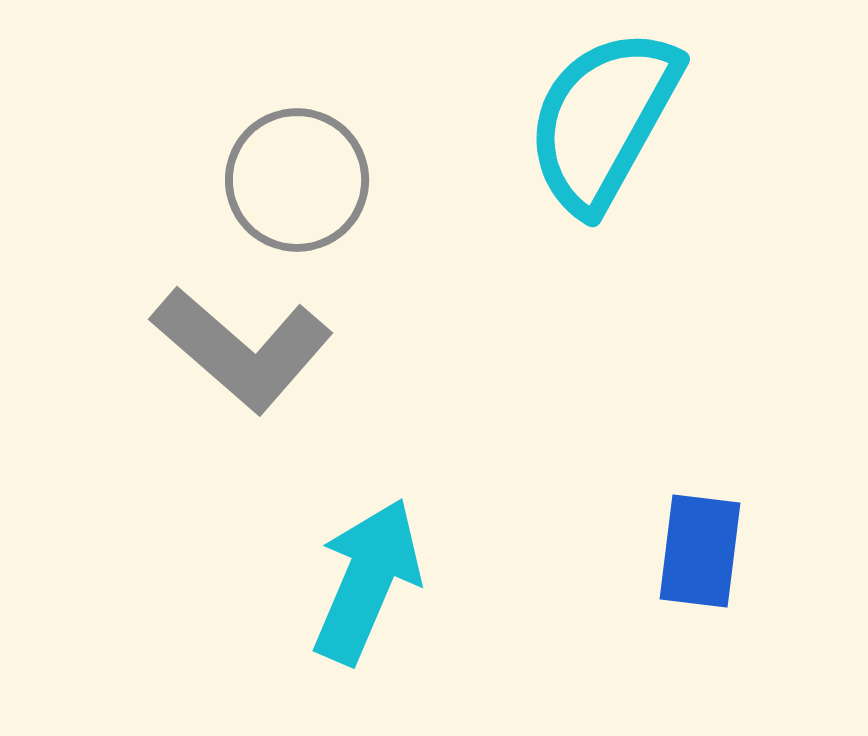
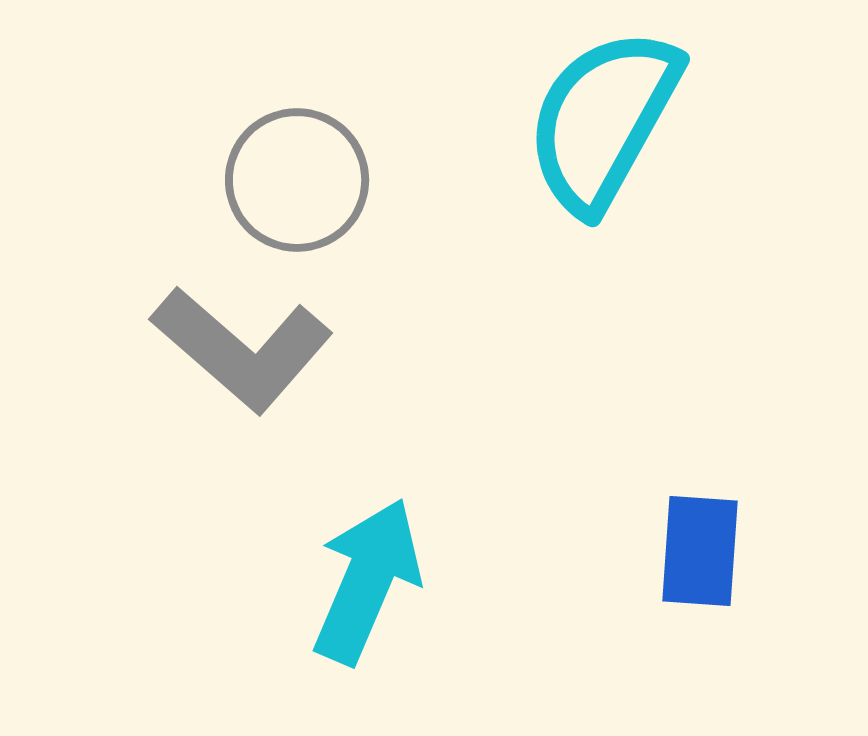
blue rectangle: rotated 3 degrees counterclockwise
